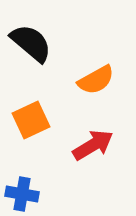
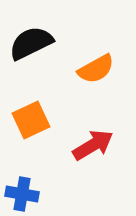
black semicircle: rotated 66 degrees counterclockwise
orange semicircle: moved 11 px up
